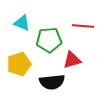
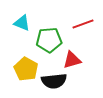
red line: moved 2 px up; rotated 25 degrees counterclockwise
yellow pentagon: moved 7 px right, 5 px down; rotated 25 degrees counterclockwise
black semicircle: moved 2 px right, 1 px up
